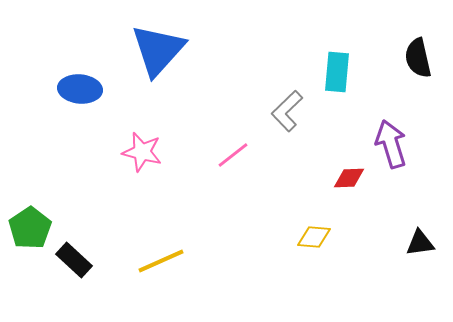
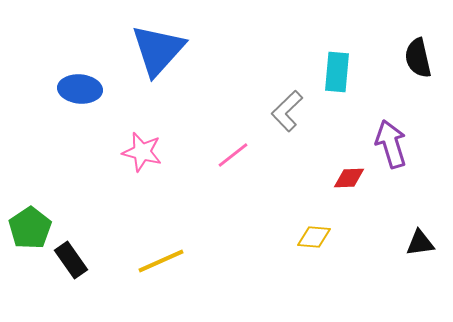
black rectangle: moved 3 px left; rotated 12 degrees clockwise
